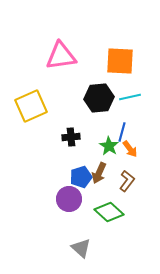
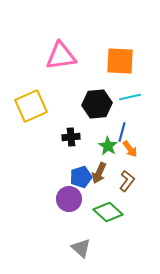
black hexagon: moved 2 px left, 6 px down
green star: moved 1 px left
green diamond: moved 1 px left
